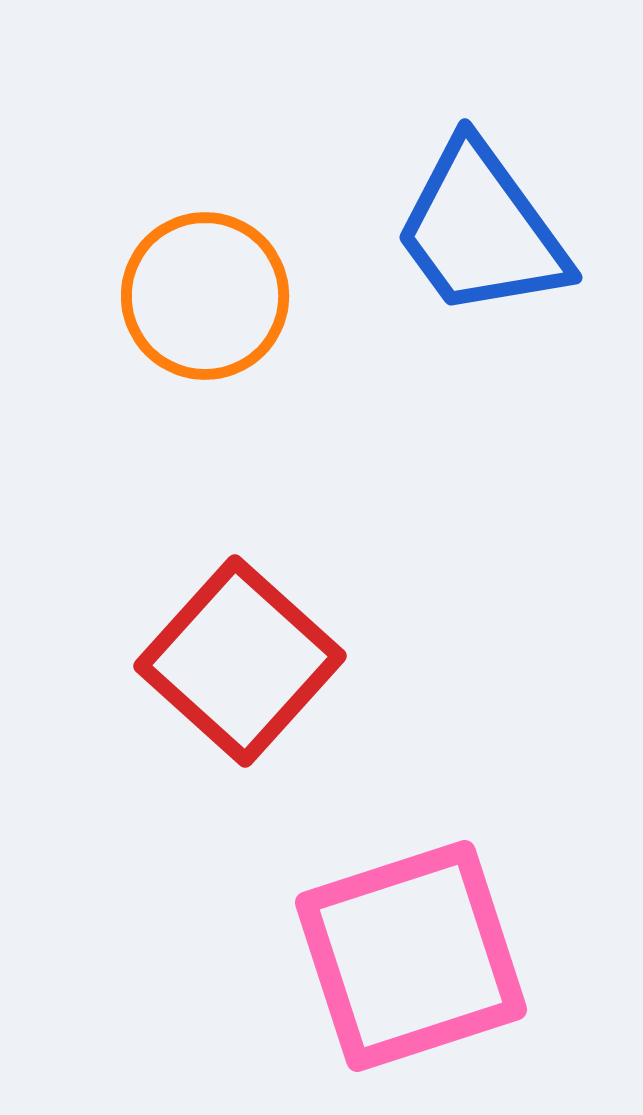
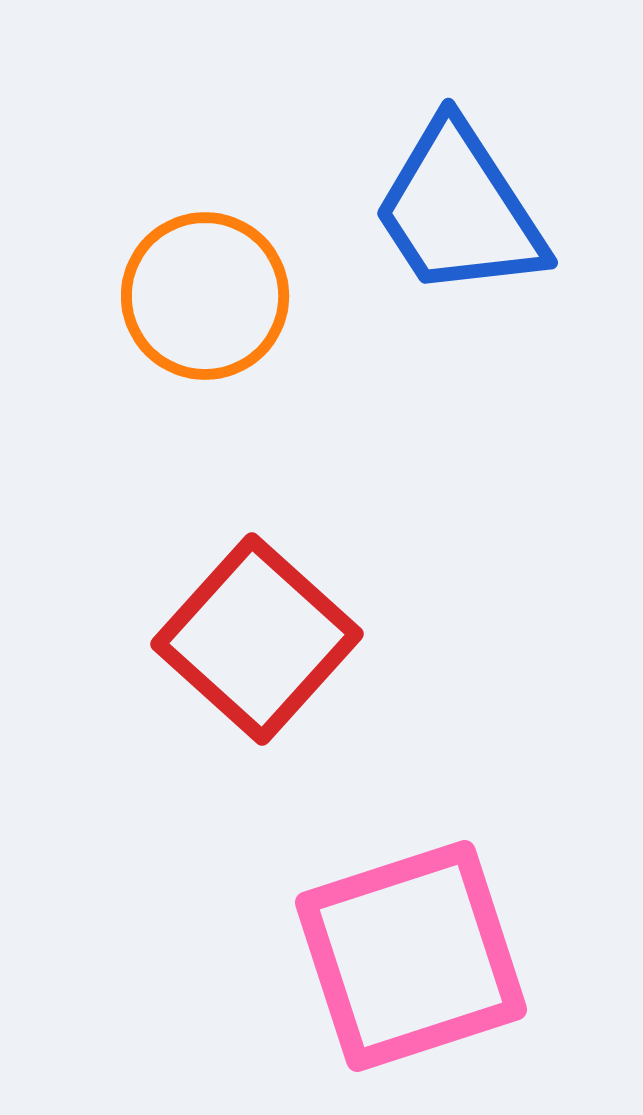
blue trapezoid: moved 22 px left, 20 px up; rotated 3 degrees clockwise
red square: moved 17 px right, 22 px up
